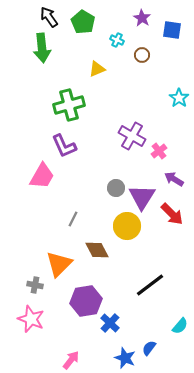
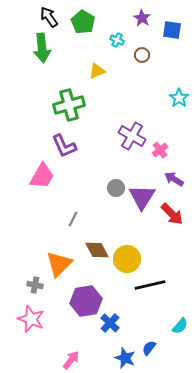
yellow triangle: moved 2 px down
pink cross: moved 1 px right, 1 px up
yellow circle: moved 33 px down
black line: rotated 24 degrees clockwise
